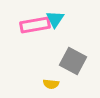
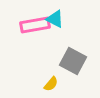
cyan triangle: rotated 36 degrees counterclockwise
yellow semicircle: rotated 56 degrees counterclockwise
